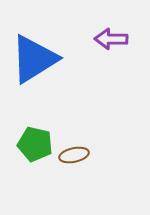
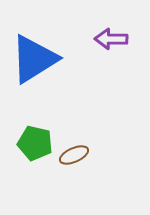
green pentagon: moved 1 px up
brown ellipse: rotated 12 degrees counterclockwise
